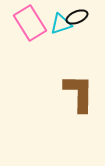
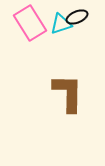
brown L-shape: moved 11 px left
